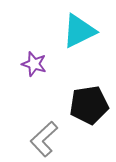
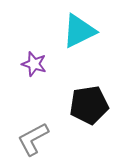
gray L-shape: moved 11 px left; rotated 15 degrees clockwise
